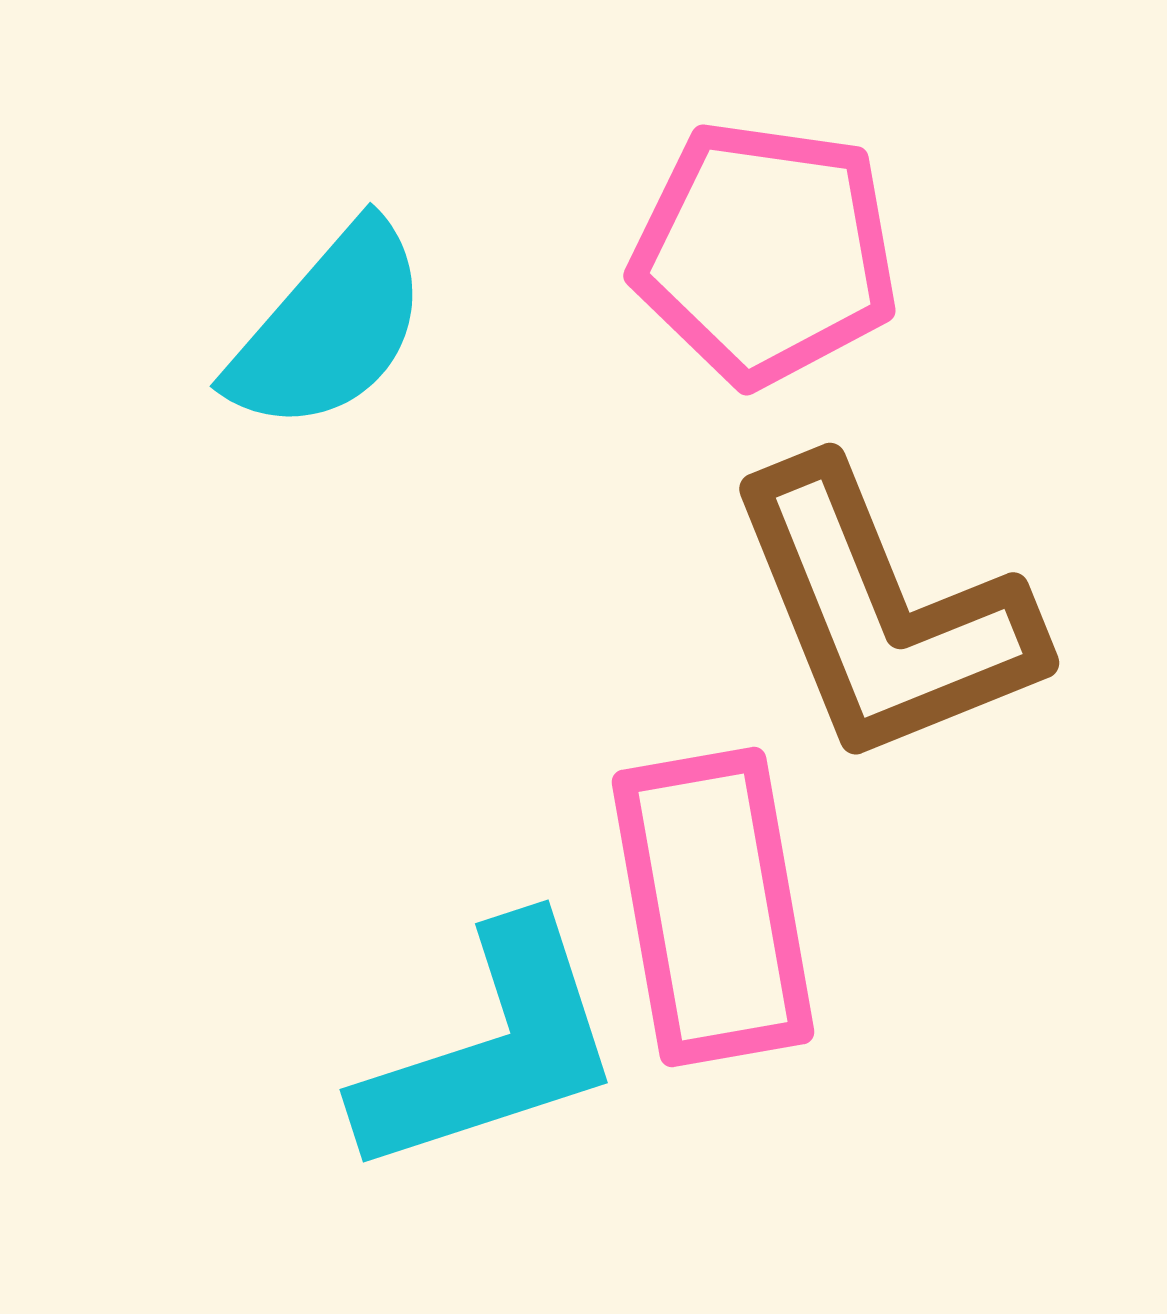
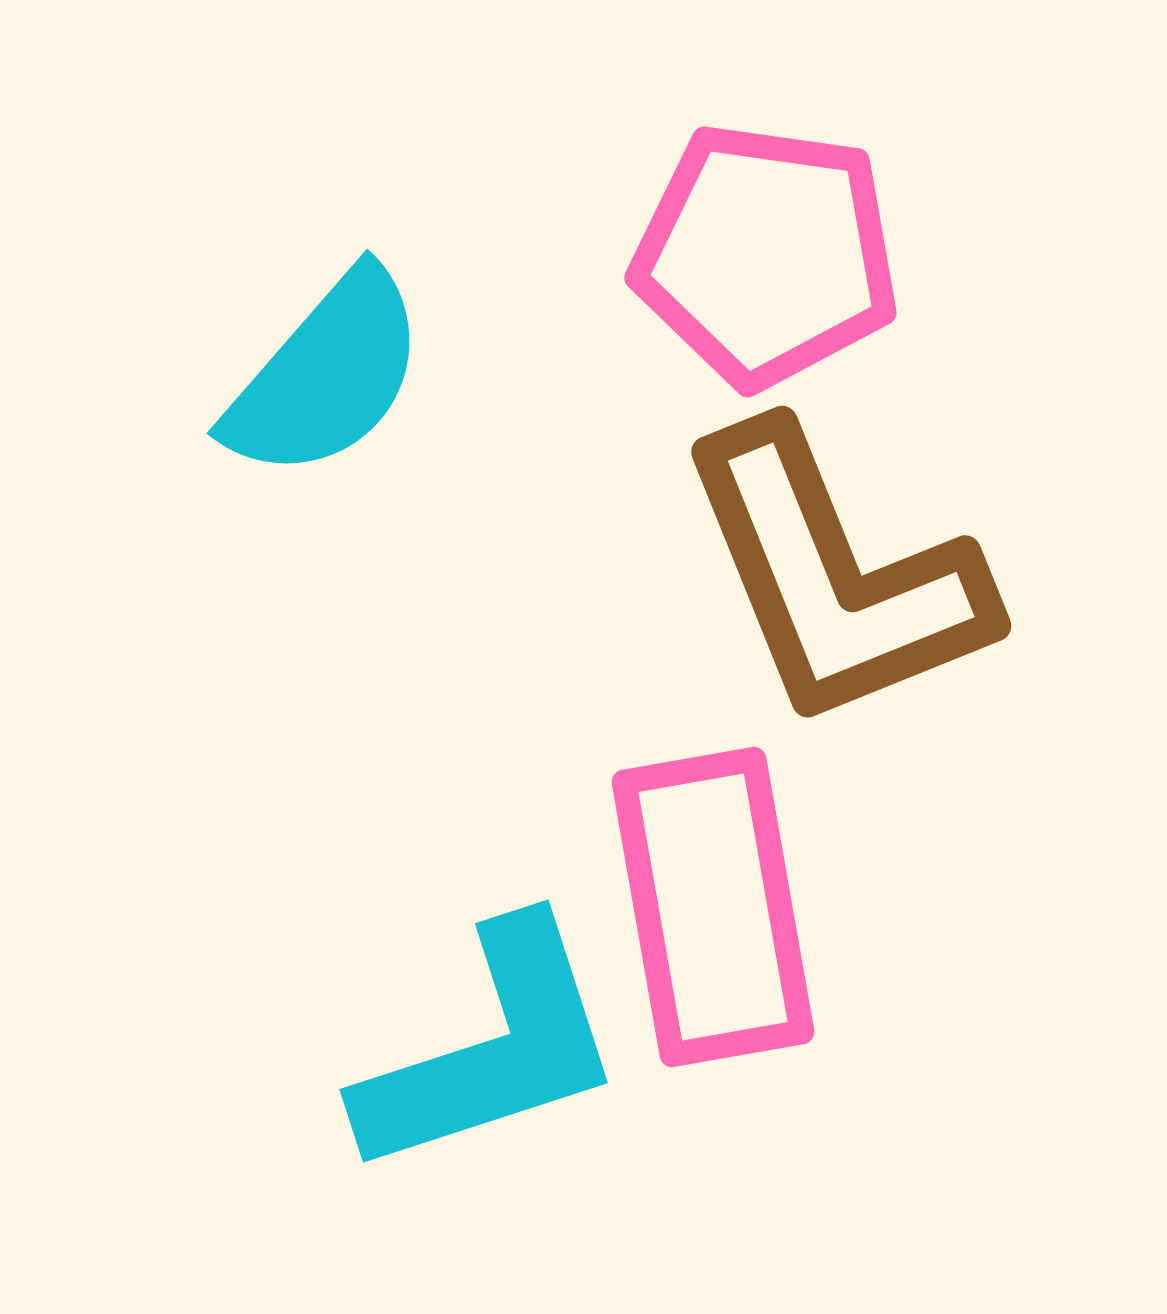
pink pentagon: moved 1 px right, 2 px down
cyan semicircle: moved 3 px left, 47 px down
brown L-shape: moved 48 px left, 37 px up
